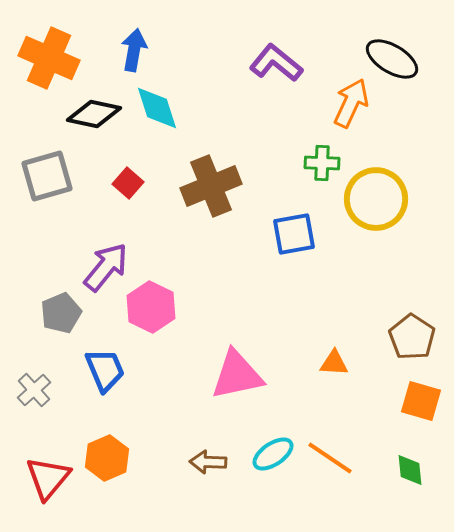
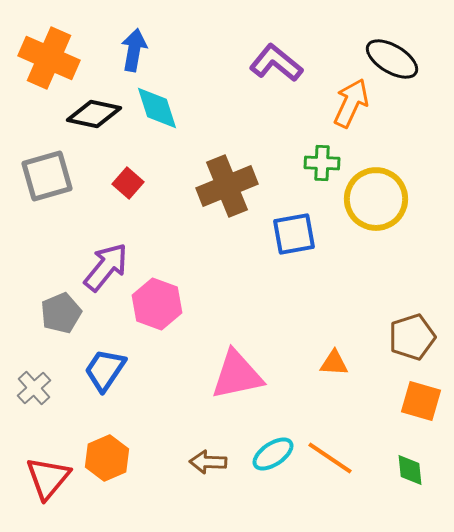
brown cross: moved 16 px right
pink hexagon: moved 6 px right, 3 px up; rotated 6 degrees counterclockwise
brown pentagon: rotated 21 degrees clockwise
blue trapezoid: rotated 123 degrees counterclockwise
gray cross: moved 2 px up
